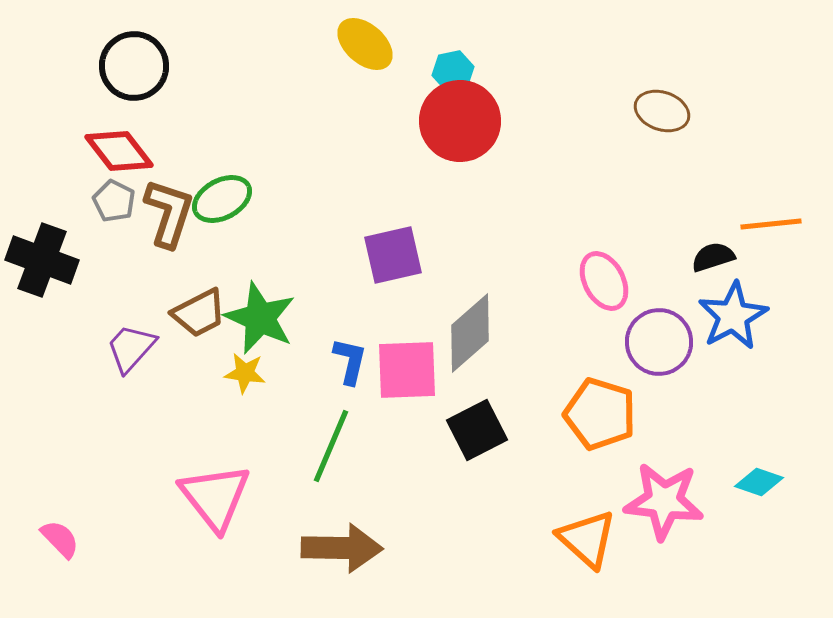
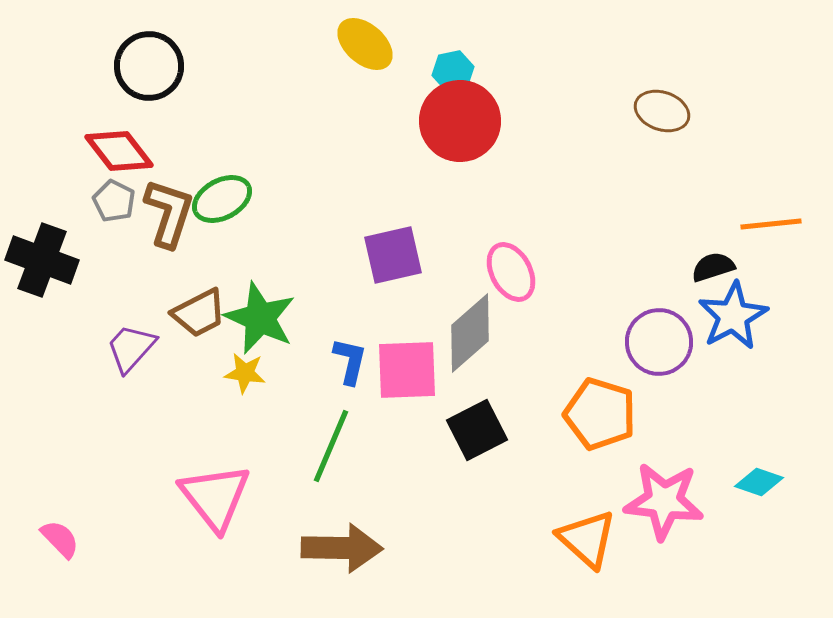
black circle: moved 15 px right
black semicircle: moved 10 px down
pink ellipse: moved 93 px left, 9 px up
